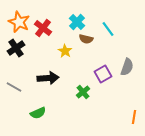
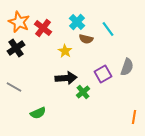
black arrow: moved 18 px right
